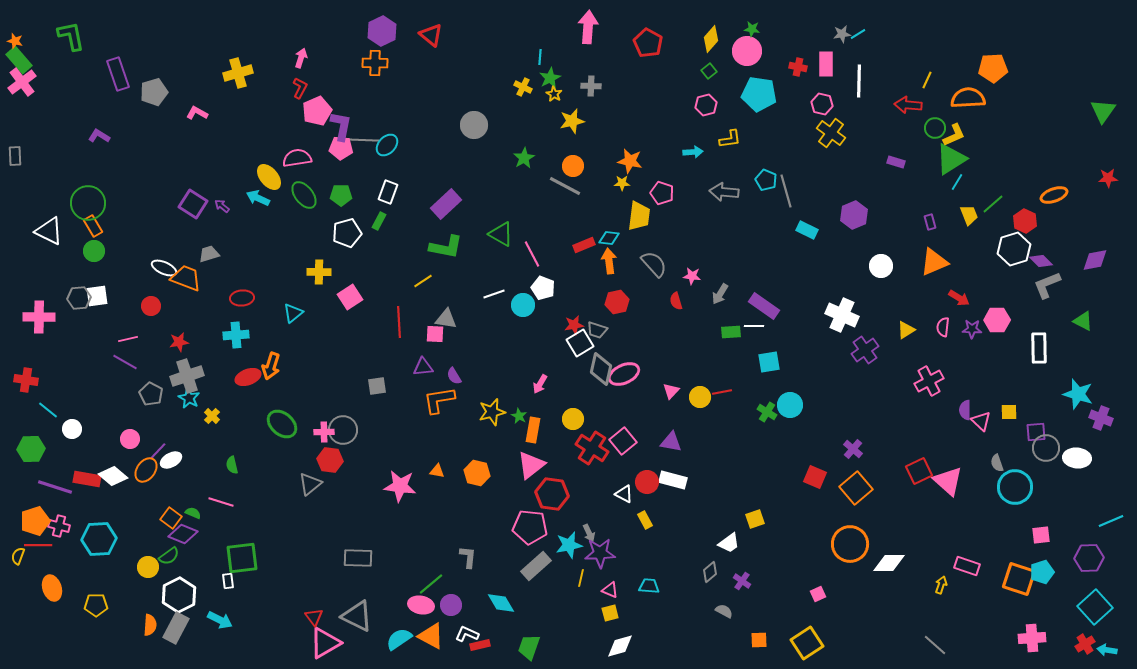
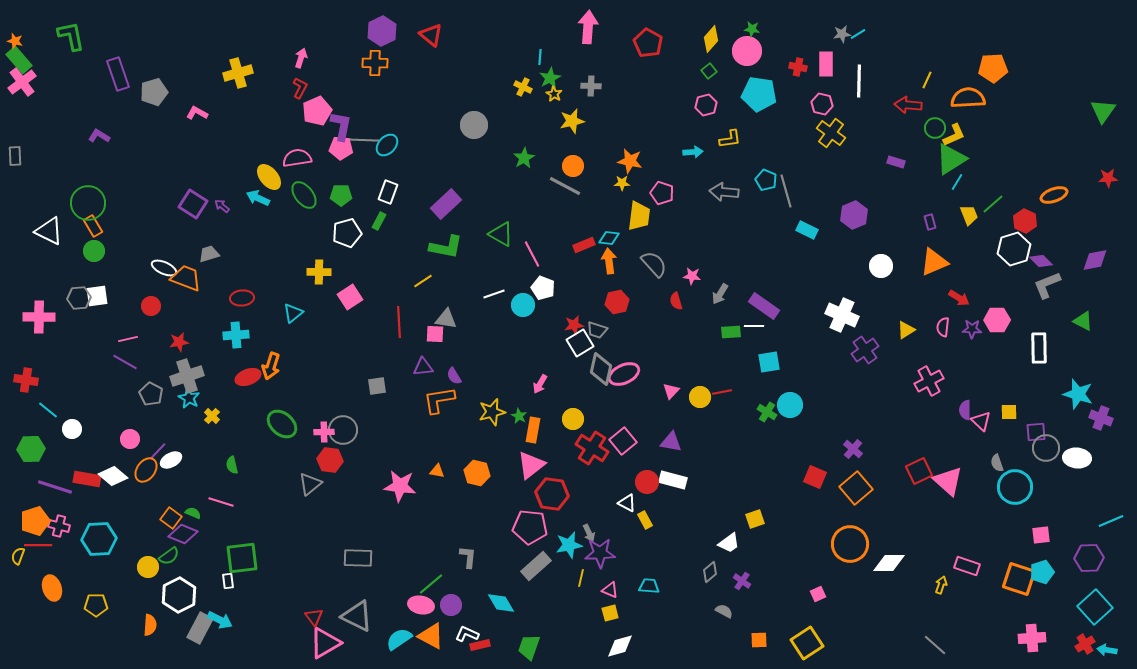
white triangle at (624, 494): moved 3 px right, 9 px down
gray rectangle at (176, 628): moved 24 px right
